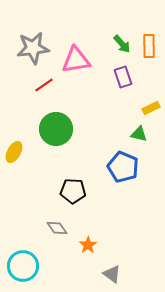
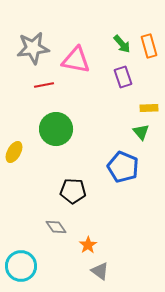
orange rectangle: rotated 15 degrees counterclockwise
pink triangle: rotated 20 degrees clockwise
red line: rotated 24 degrees clockwise
yellow rectangle: moved 2 px left; rotated 24 degrees clockwise
green triangle: moved 2 px right, 2 px up; rotated 36 degrees clockwise
gray diamond: moved 1 px left, 1 px up
cyan circle: moved 2 px left
gray triangle: moved 12 px left, 3 px up
